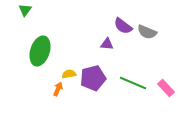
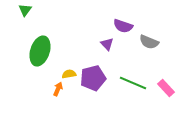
purple semicircle: rotated 18 degrees counterclockwise
gray semicircle: moved 2 px right, 10 px down
purple triangle: rotated 40 degrees clockwise
